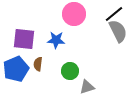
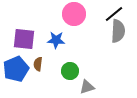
gray semicircle: rotated 30 degrees clockwise
